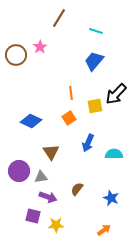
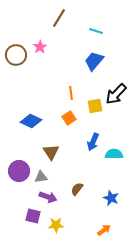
blue arrow: moved 5 px right, 1 px up
